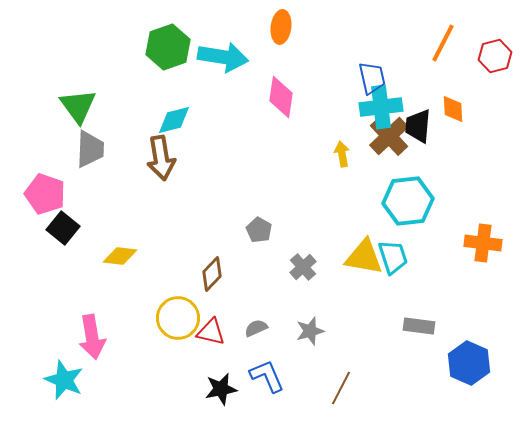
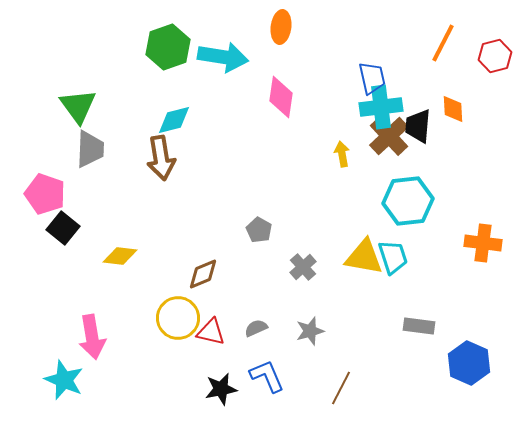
brown diamond: moved 9 px left; rotated 24 degrees clockwise
